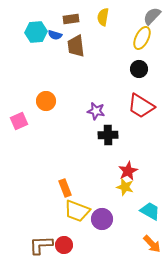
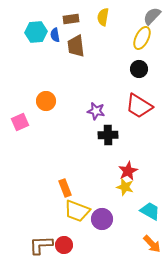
blue semicircle: rotated 64 degrees clockwise
red trapezoid: moved 2 px left
pink square: moved 1 px right, 1 px down
